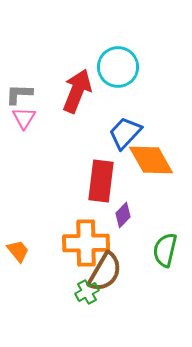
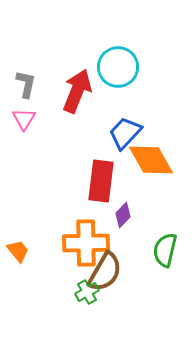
gray L-shape: moved 7 px right, 10 px up; rotated 100 degrees clockwise
pink triangle: moved 1 px down
